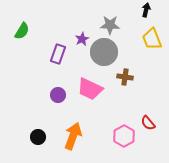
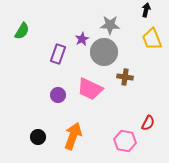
red semicircle: rotated 112 degrees counterclockwise
pink hexagon: moved 1 px right, 5 px down; rotated 20 degrees counterclockwise
